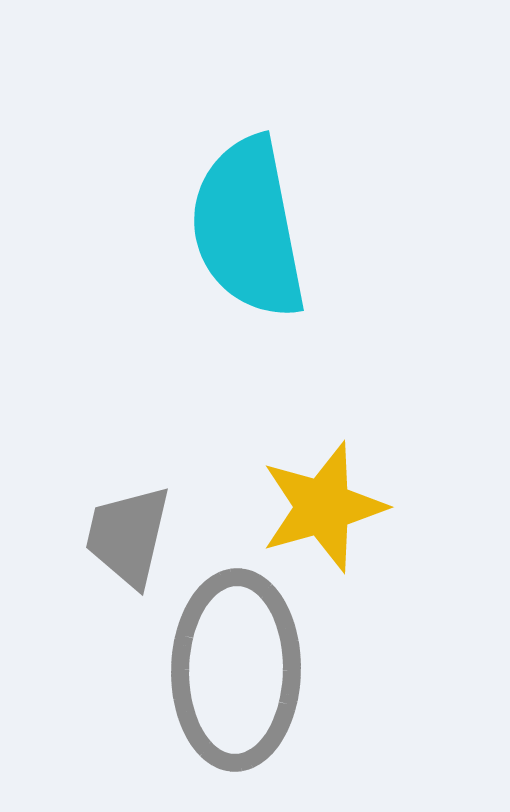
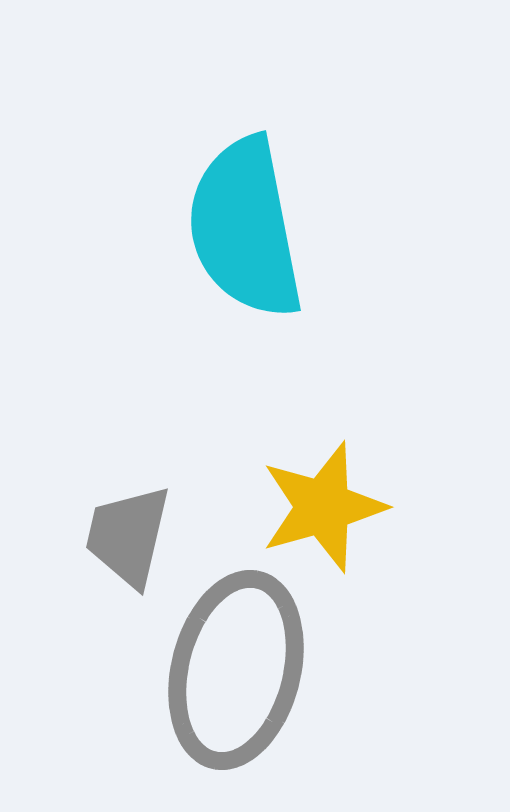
cyan semicircle: moved 3 px left
gray ellipse: rotated 13 degrees clockwise
